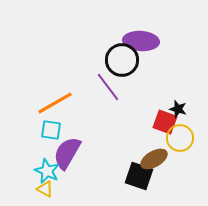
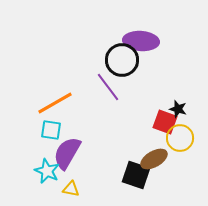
black square: moved 3 px left, 1 px up
yellow triangle: moved 26 px right; rotated 18 degrees counterclockwise
